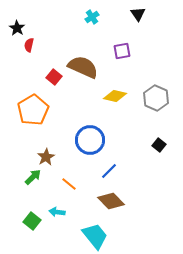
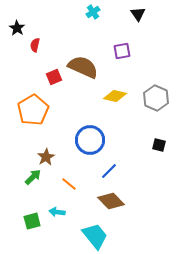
cyan cross: moved 1 px right, 5 px up
red semicircle: moved 6 px right
red square: rotated 28 degrees clockwise
black square: rotated 24 degrees counterclockwise
green square: rotated 36 degrees clockwise
